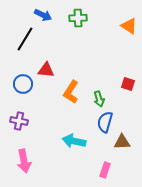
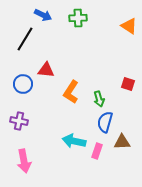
pink rectangle: moved 8 px left, 19 px up
